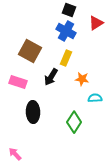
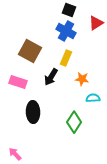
cyan semicircle: moved 2 px left
